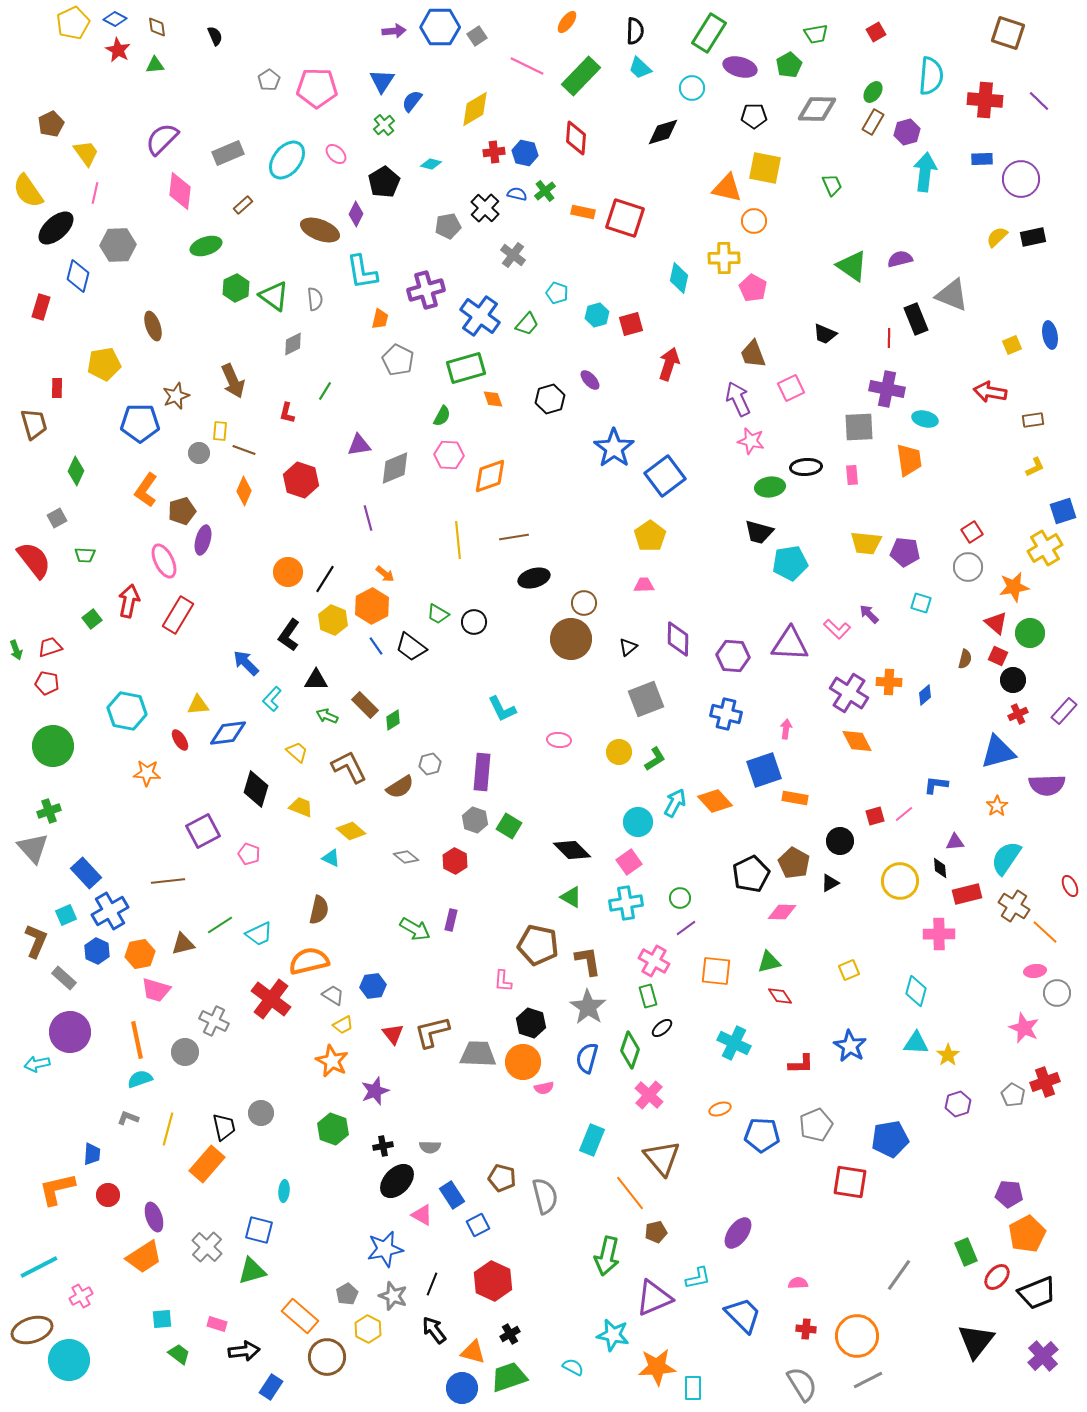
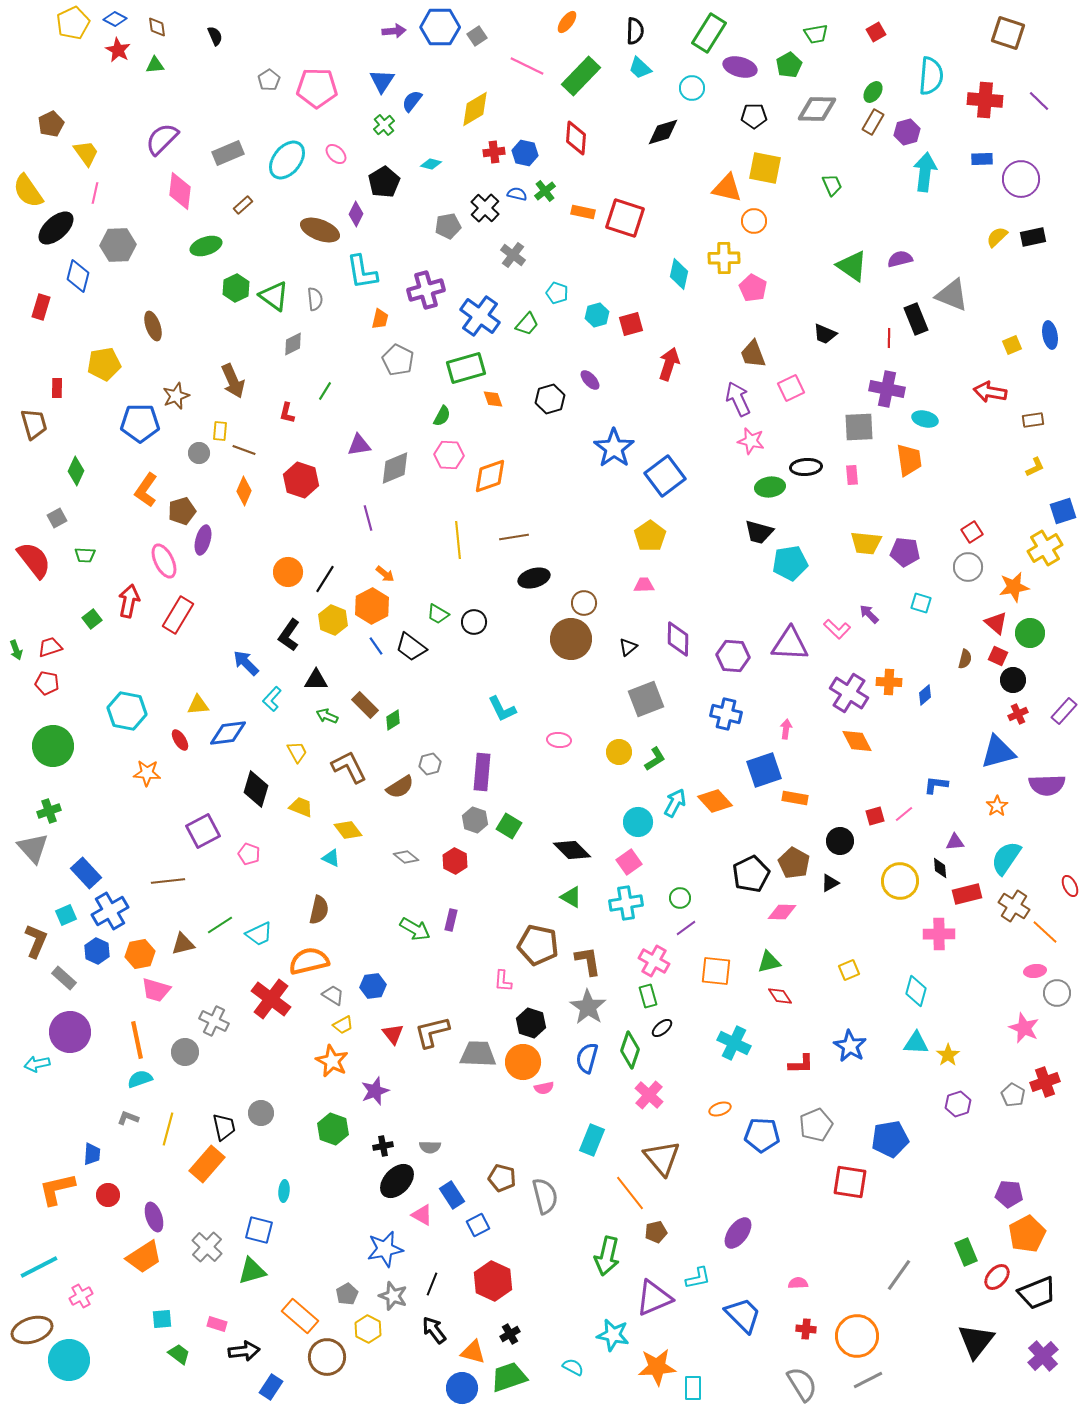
cyan diamond at (679, 278): moved 4 px up
yellow trapezoid at (297, 752): rotated 20 degrees clockwise
yellow diamond at (351, 831): moved 3 px left, 1 px up; rotated 12 degrees clockwise
